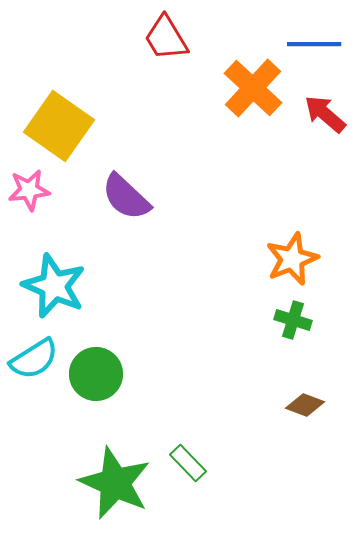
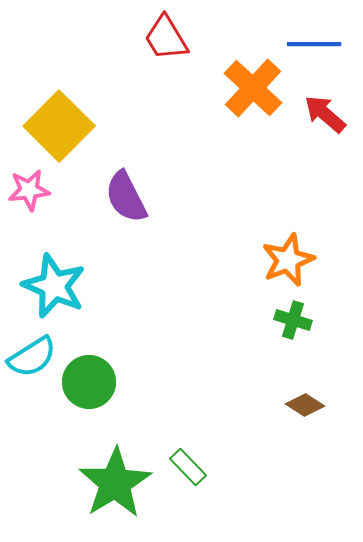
yellow square: rotated 10 degrees clockwise
purple semicircle: rotated 20 degrees clockwise
orange star: moved 4 px left, 1 px down
cyan semicircle: moved 2 px left, 2 px up
green circle: moved 7 px left, 8 px down
brown diamond: rotated 12 degrees clockwise
green rectangle: moved 4 px down
green star: rotated 16 degrees clockwise
